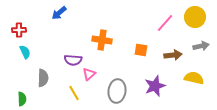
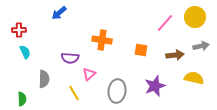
brown arrow: moved 2 px right
purple semicircle: moved 3 px left, 2 px up
gray semicircle: moved 1 px right, 1 px down
